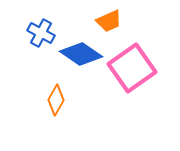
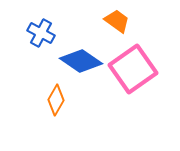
orange trapezoid: moved 8 px right; rotated 120 degrees counterclockwise
blue diamond: moved 7 px down
pink square: moved 1 px right, 1 px down
